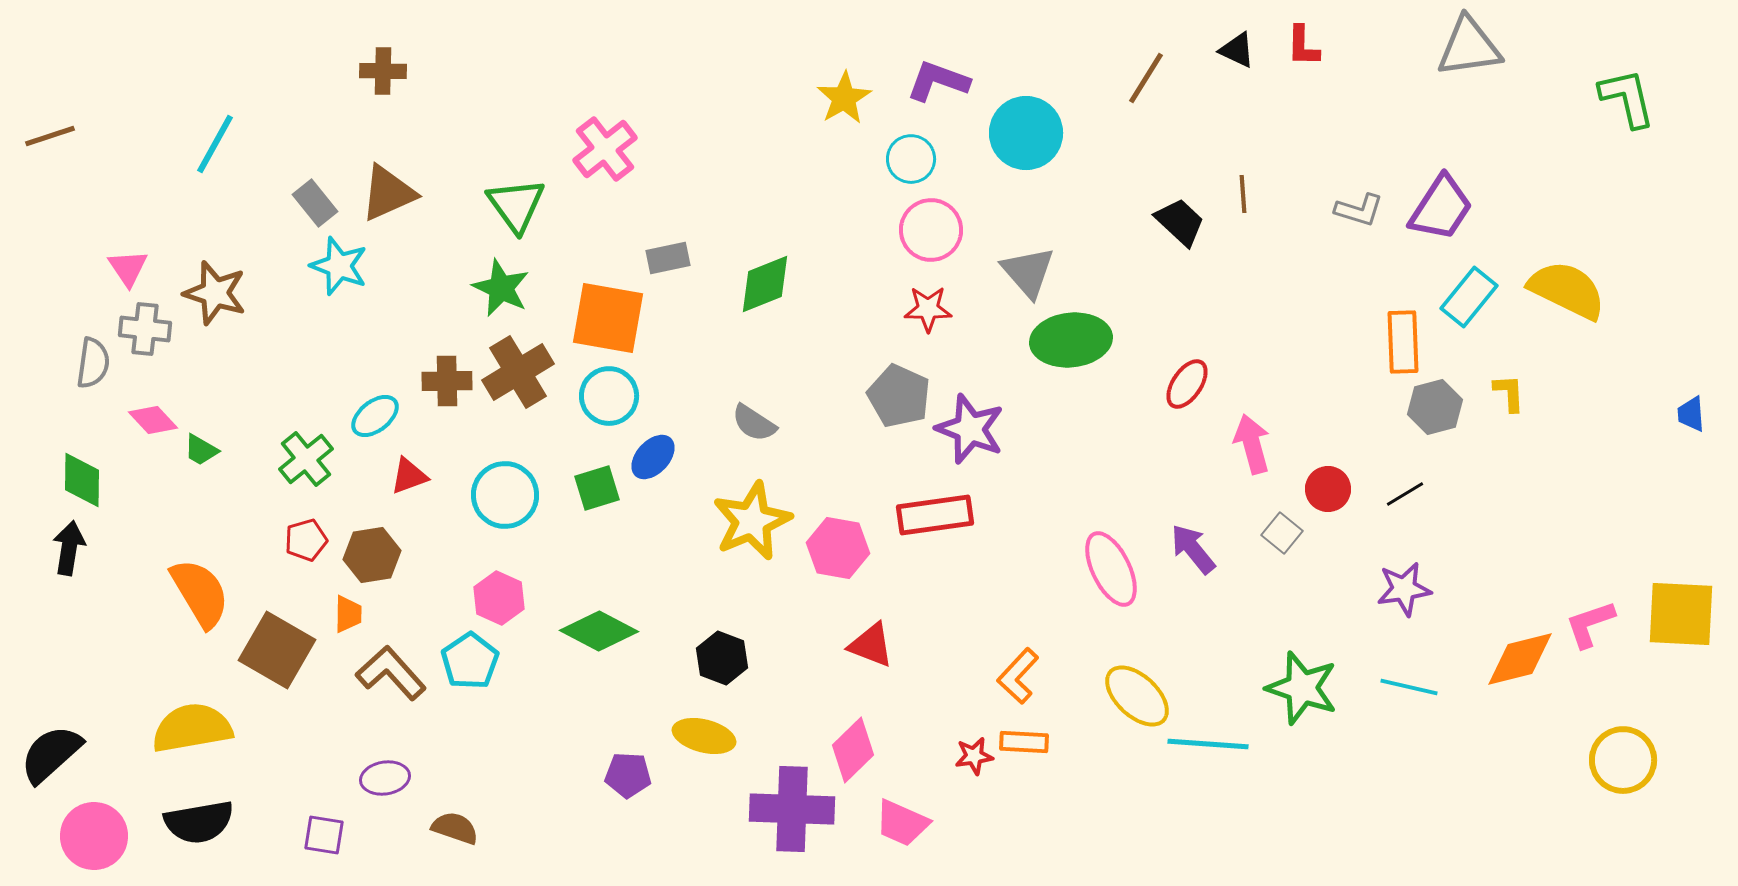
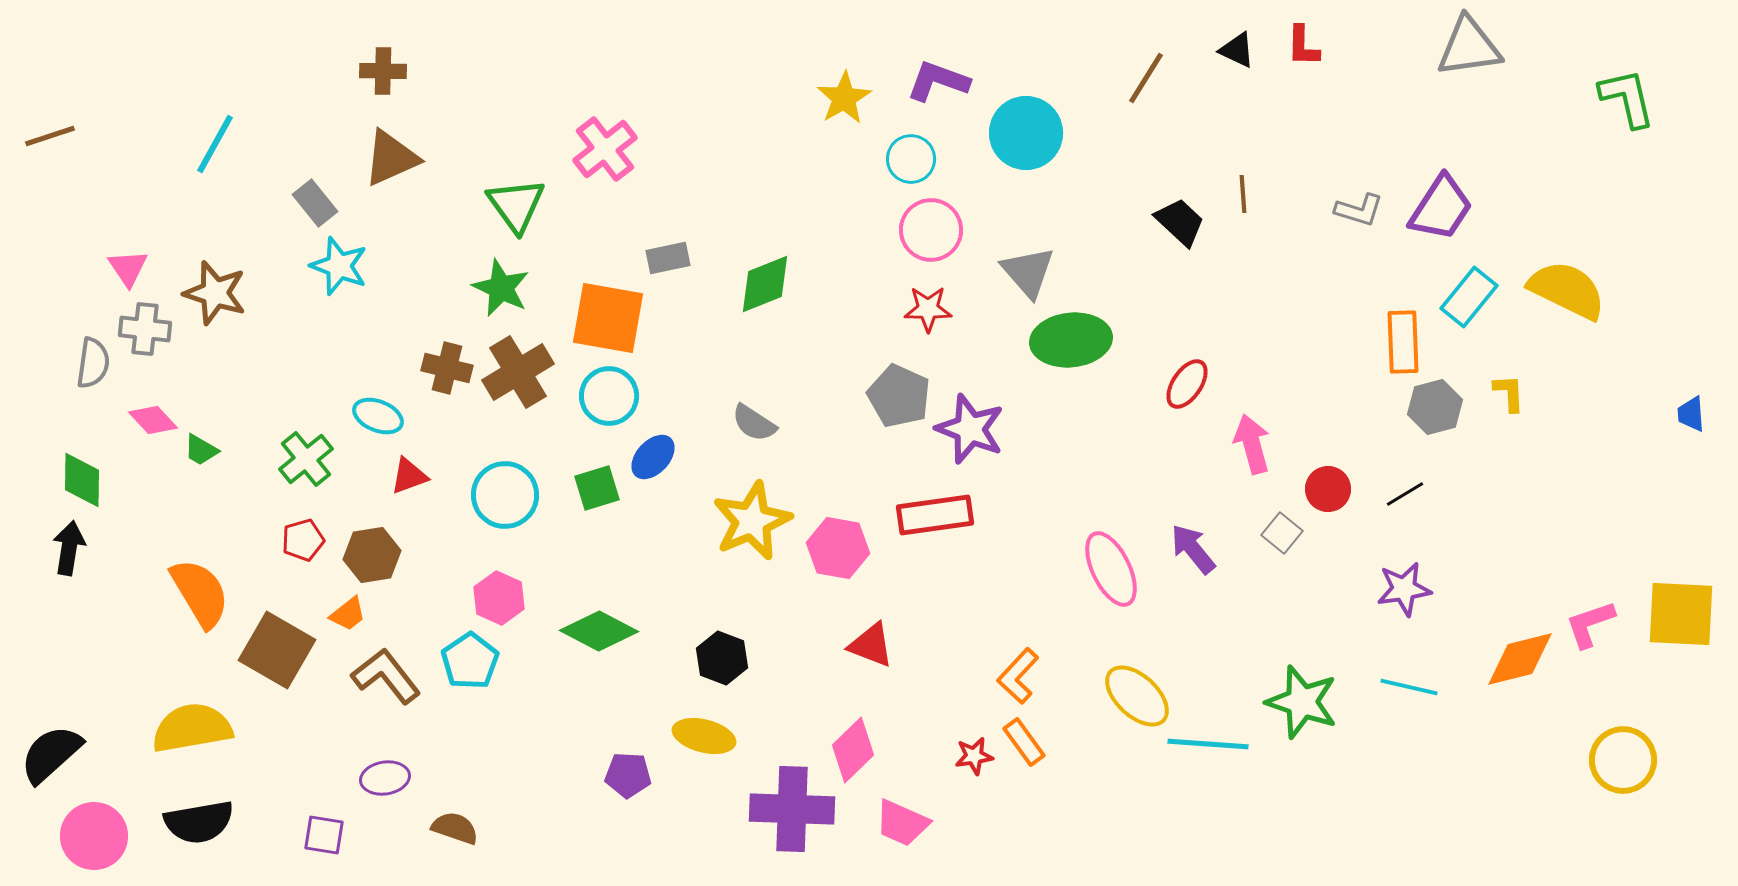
brown triangle at (388, 193): moved 3 px right, 35 px up
brown cross at (447, 381): moved 13 px up; rotated 15 degrees clockwise
cyan ellipse at (375, 416): moved 3 px right; rotated 60 degrees clockwise
red pentagon at (306, 540): moved 3 px left
orange trapezoid at (348, 614): rotated 51 degrees clockwise
brown L-shape at (391, 673): moved 5 px left, 3 px down; rotated 4 degrees clockwise
green star at (1302, 688): moved 14 px down
orange rectangle at (1024, 742): rotated 51 degrees clockwise
